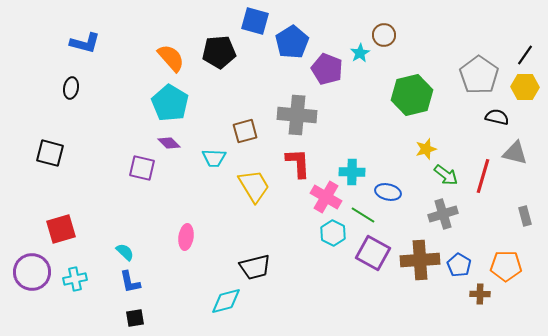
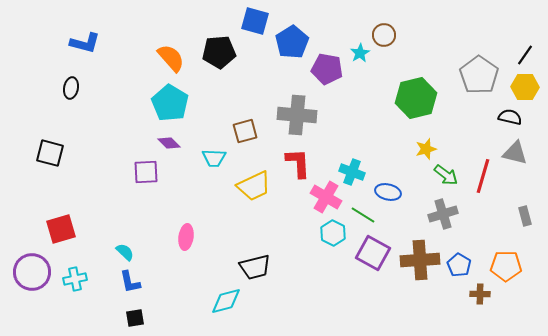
purple pentagon at (327, 69): rotated 12 degrees counterclockwise
green hexagon at (412, 95): moved 4 px right, 3 px down
black semicircle at (497, 117): moved 13 px right
purple square at (142, 168): moved 4 px right, 4 px down; rotated 16 degrees counterclockwise
cyan cross at (352, 172): rotated 20 degrees clockwise
yellow trapezoid at (254, 186): rotated 96 degrees clockwise
